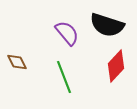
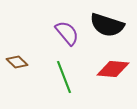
brown diamond: rotated 20 degrees counterclockwise
red diamond: moved 3 px left, 3 px down; rotated 52 degrees clockwise
